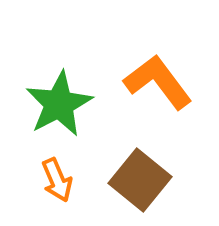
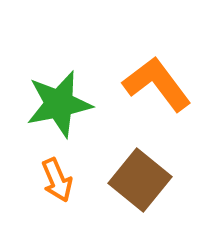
orange L-shape: moved 1 px left, 2 px down
green star: rotated 16 degrees clockwise
